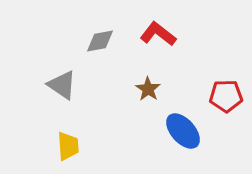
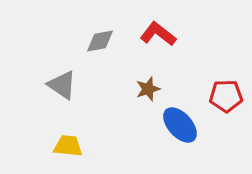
brown star: rotated 20 degrees clockwise
blue ellipse: moved 3 px left, 6 px up
yellow trapezoid: rotated 80 degrees counterclockwise
